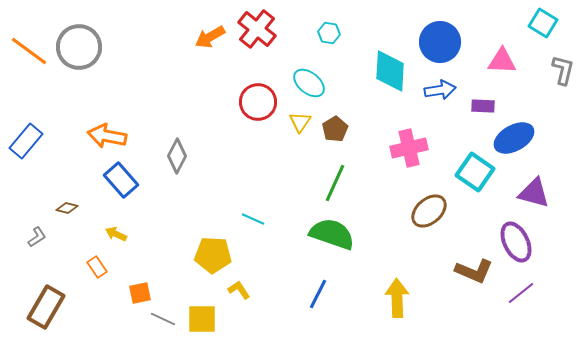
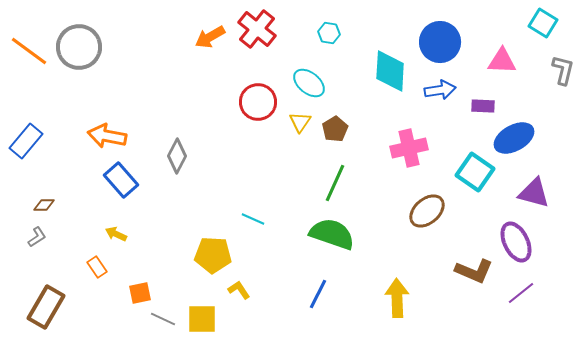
brown diamond at (67, 208): moved 23 px left, 3 px up; rotated 15 degrees counterclockwise
brown ellipse at (429, 211): moved 2 px left
